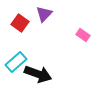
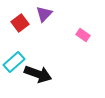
red square: rotated 18 degrees clockwise
cyan rectangle: moved 2 px left
